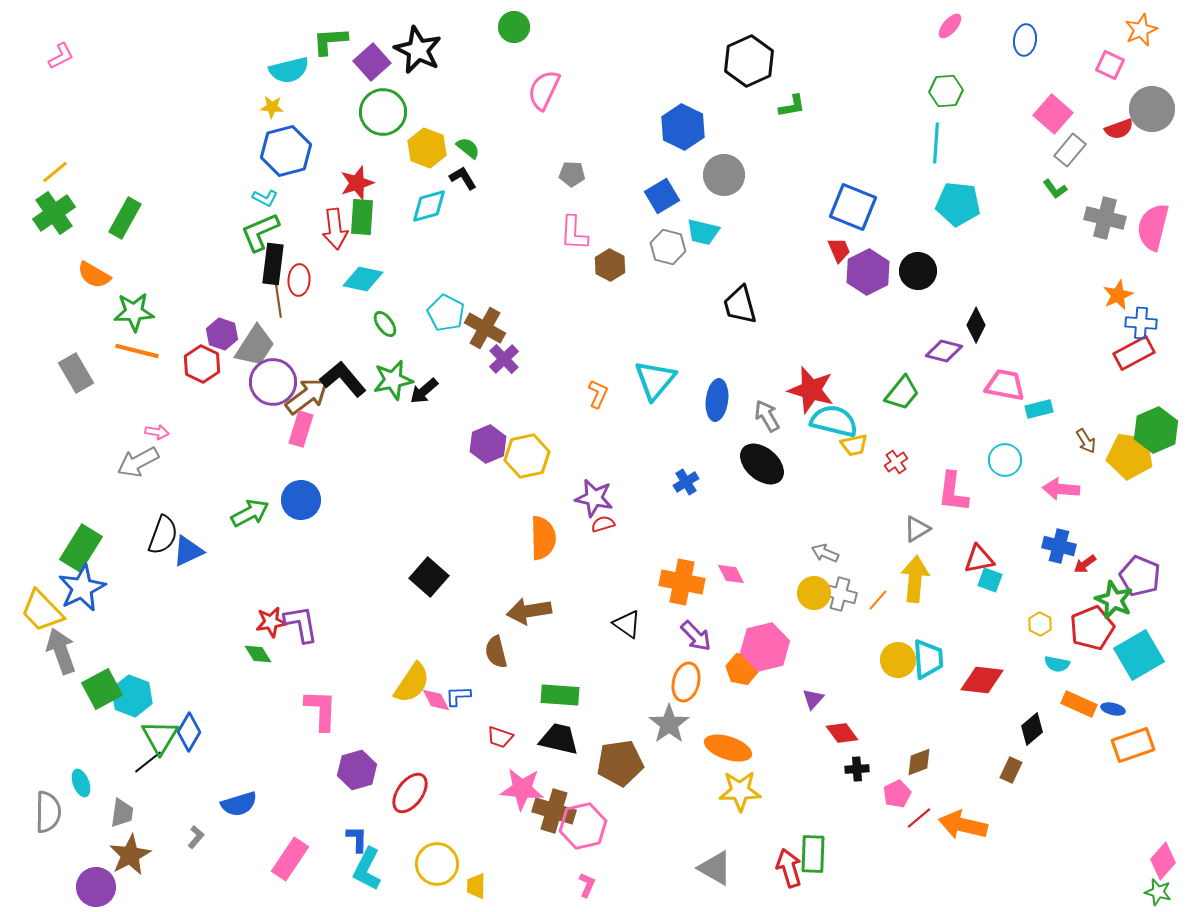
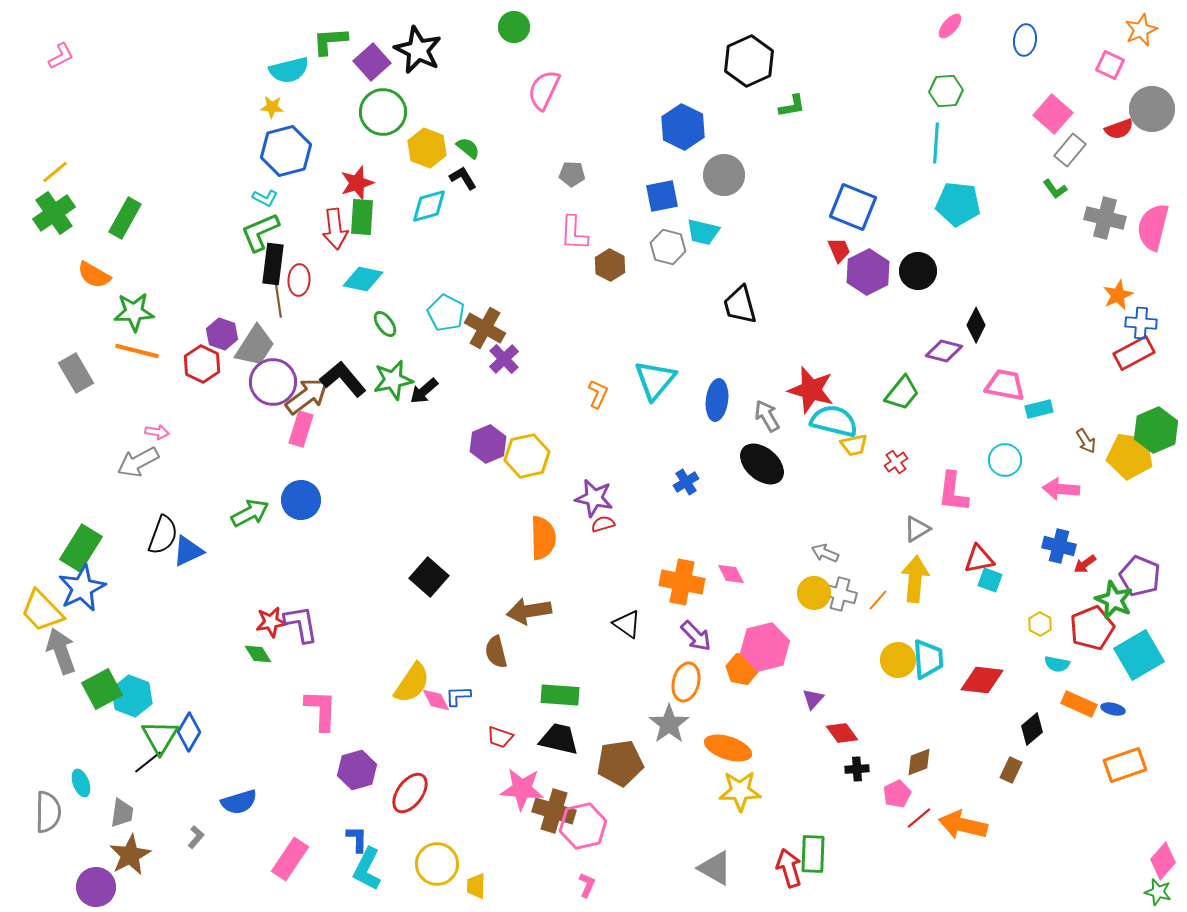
blue square at (662, 196): rotated 20 degrees clockwise
orange rectangle at (1133, 745): moved 8 px left, 20 px down
blue semicircle at (239, 804): moved 2 px up
